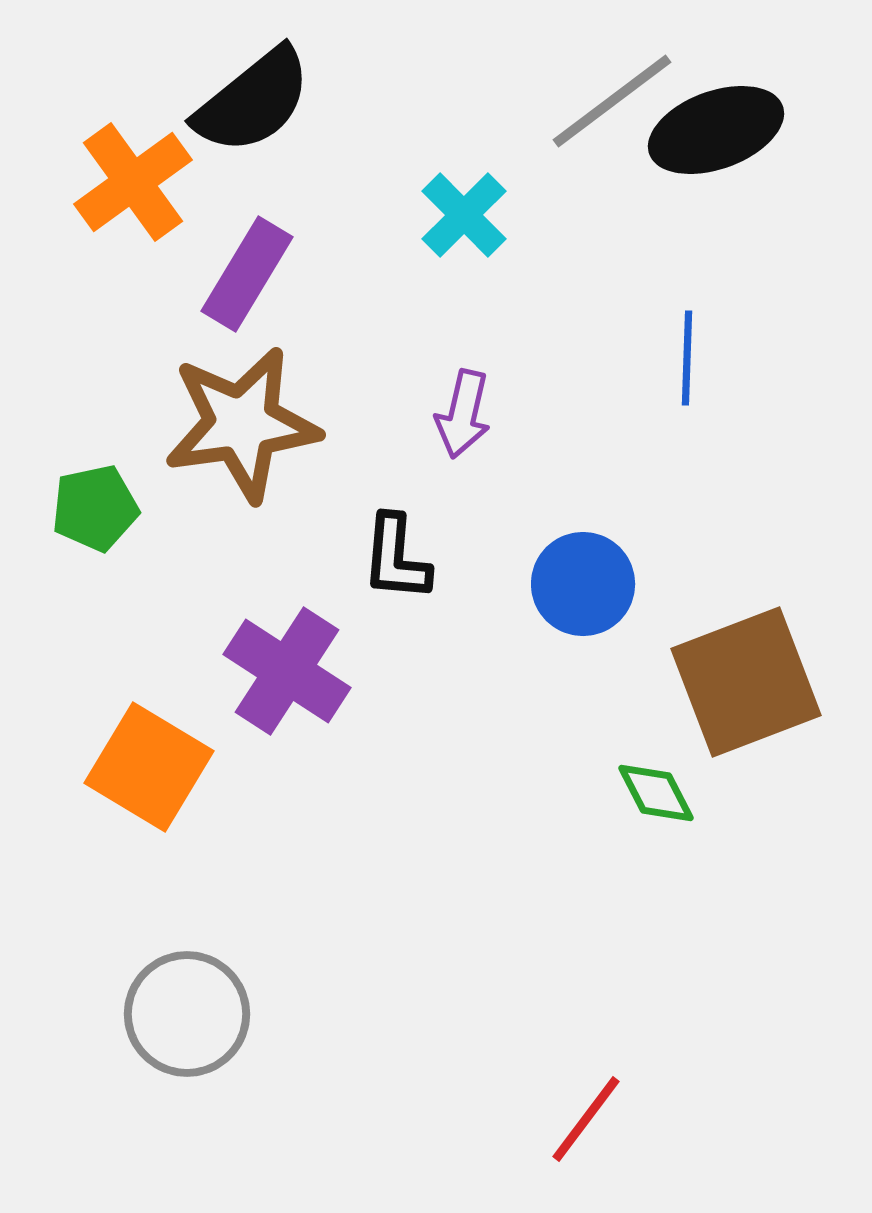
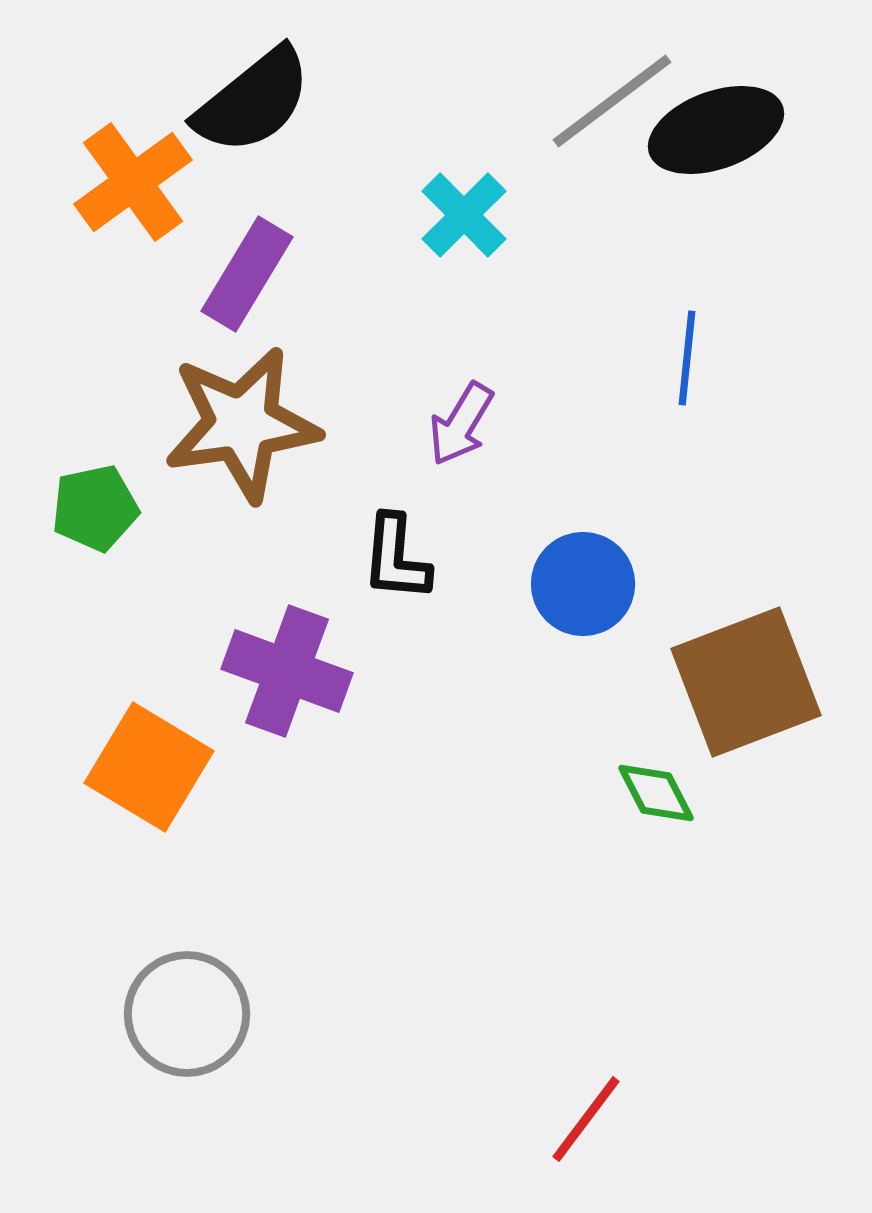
blue line: rotated 4 degrees clockwise
purple arrow: moved 2 px left, 10 px down; rotated 18 degrees clockwise
purple cross: rotated 13 degrees counterclockwise
